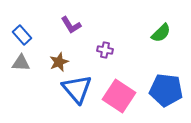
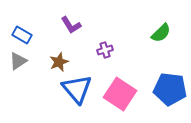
blue rectangle: rotated 18 degrees counterclockwise
purple cross: rotated 28 degrees counterclockwise
gray triangle: moved 3 px left, 2 px up; rotated 36 degrees counterclockwise
blue pentagon: moved 4 px right, 1 px up
pink square: moved 1 px right, 2 px up
